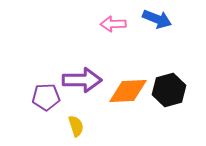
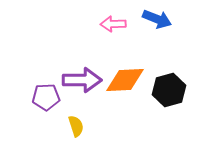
orange diamond: moved 3 px left, 11 px up
